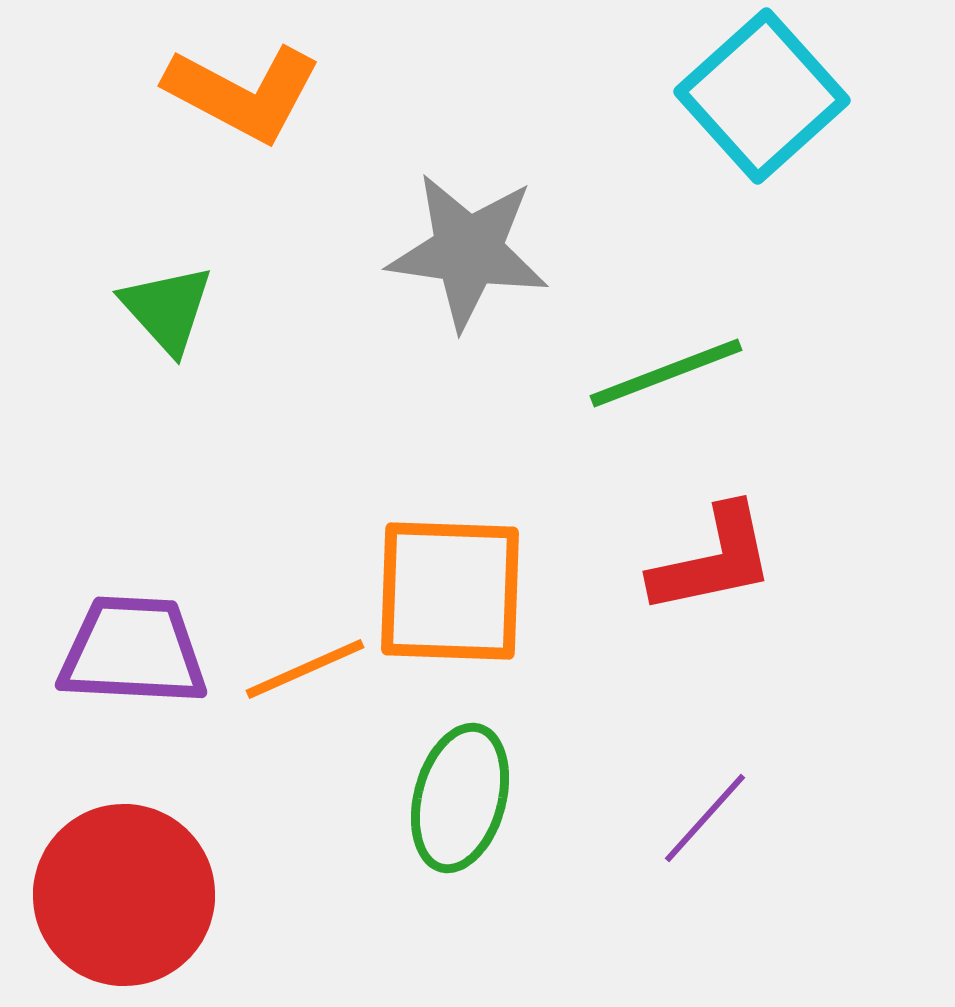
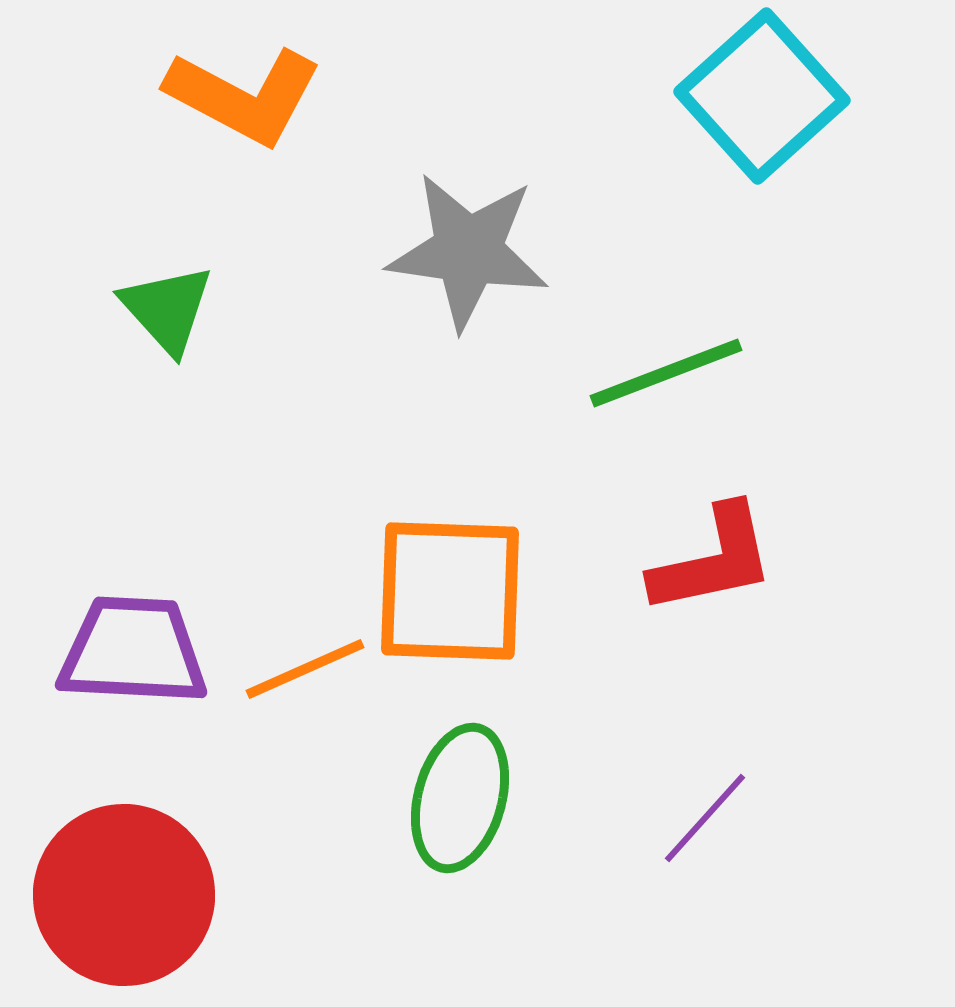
orange L-shape: moved 1 px right, 3 px down
